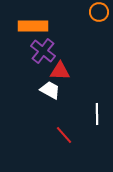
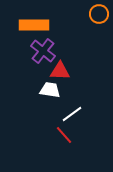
orange circle: moved 2 px down
orange rectangle: moved 1 px right, 1 px up
white trapezoid: rotated 20 degrees counterclockwise
white line: moved 25 px left; rotated 55 degrees clockwise
